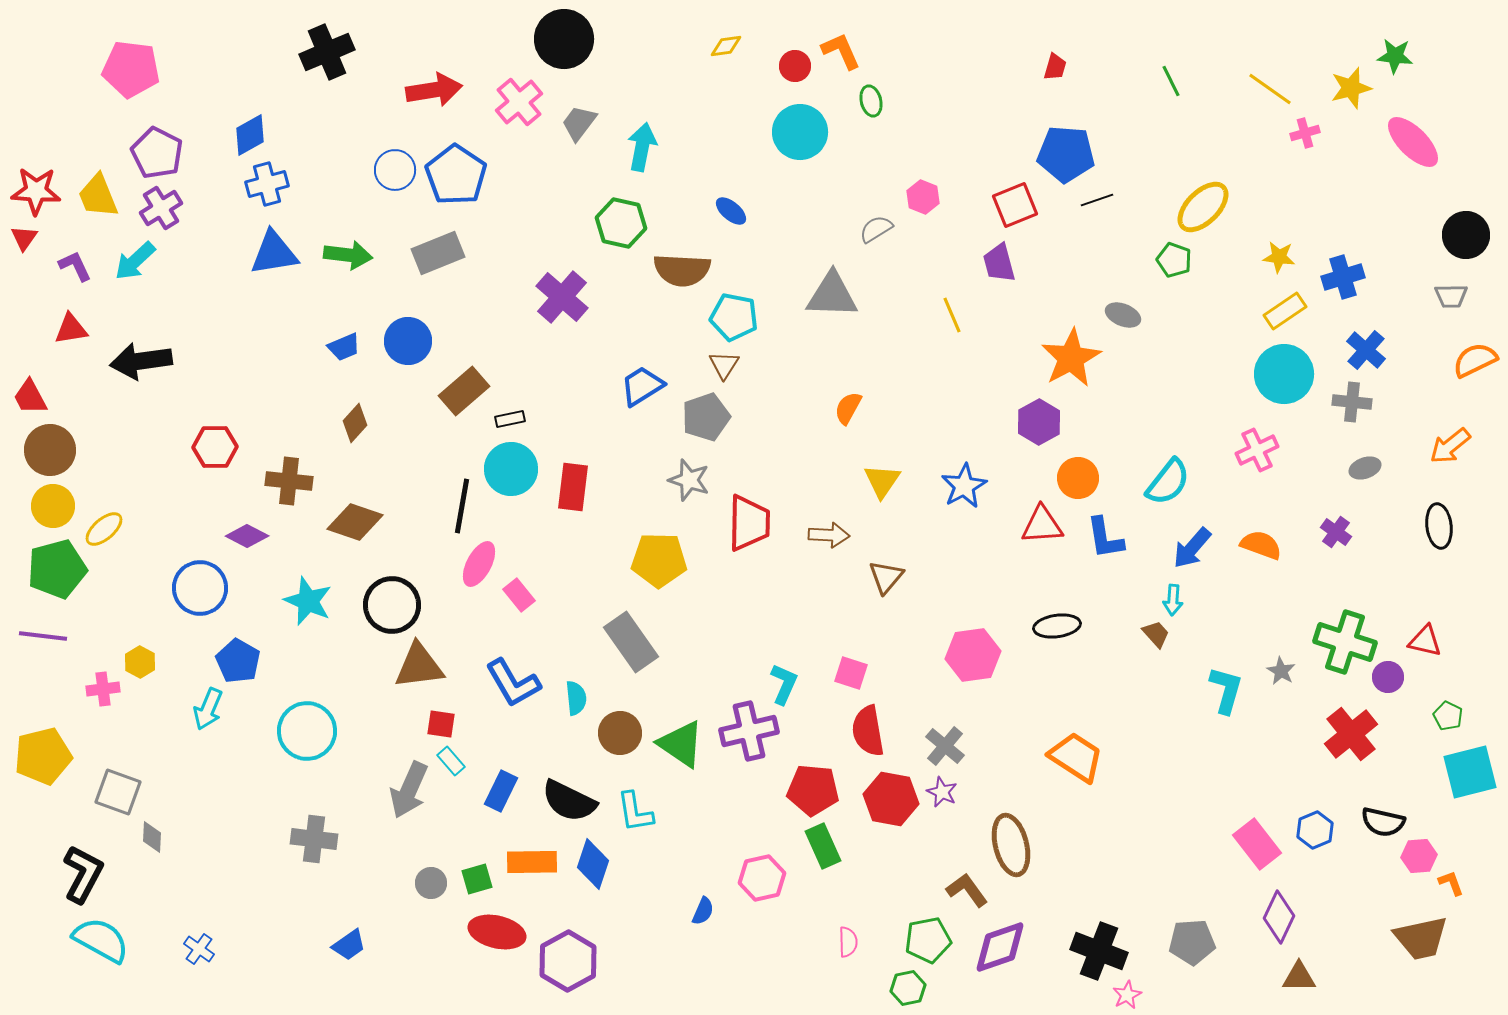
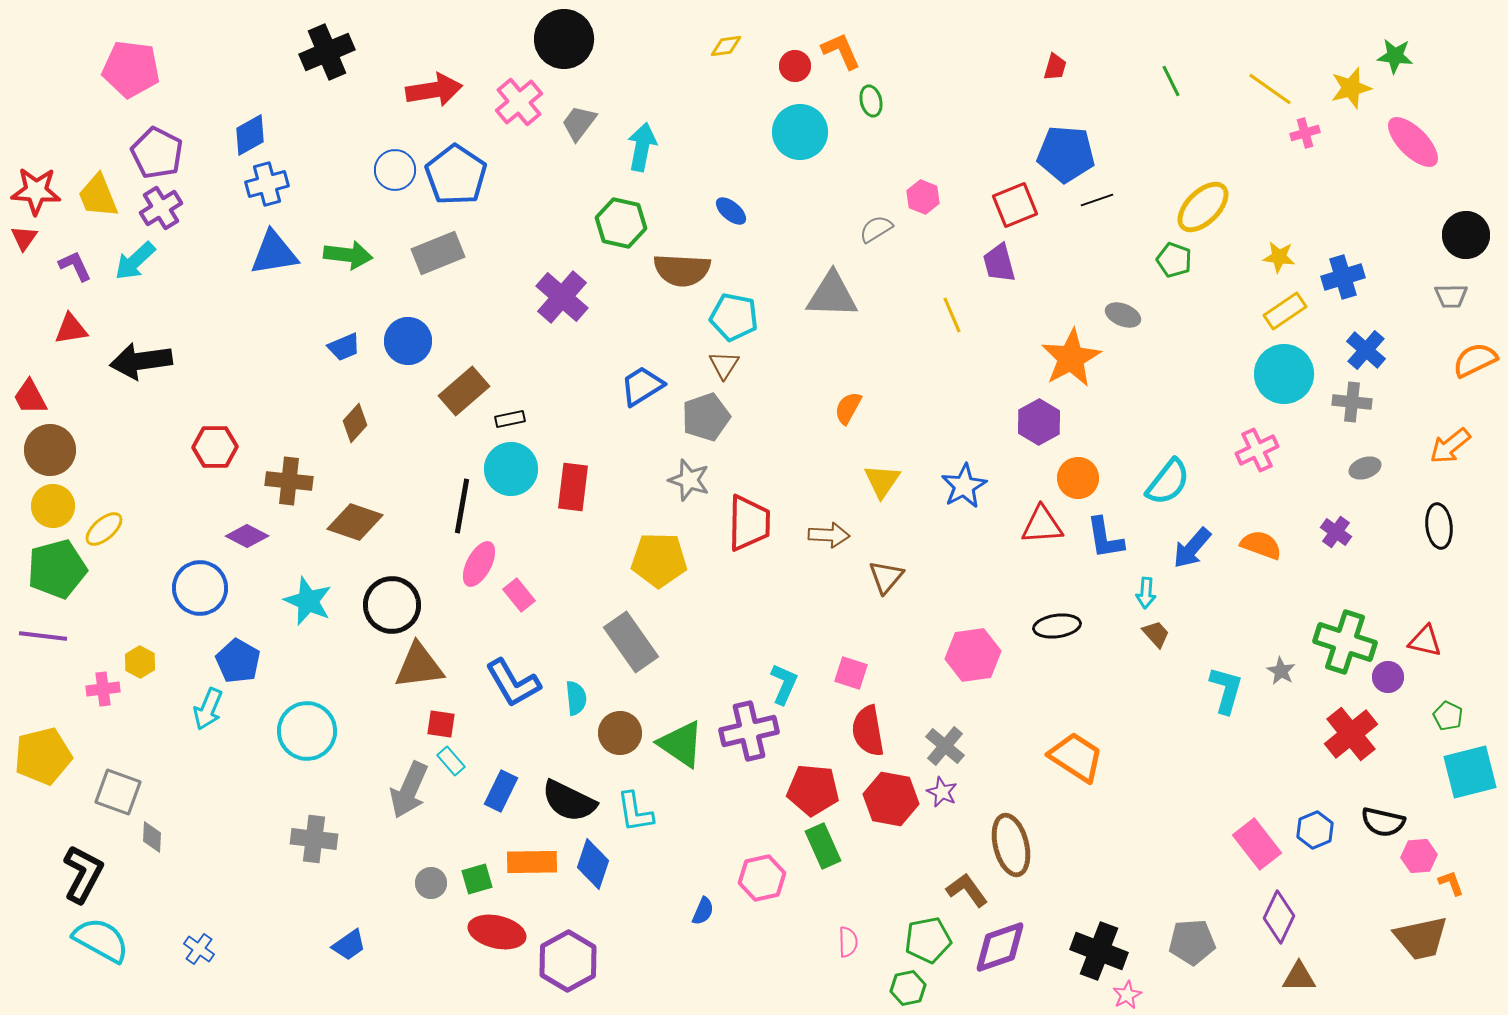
cyan arrow at (1173, 600): moved 27 px left, 7 px up
